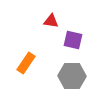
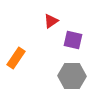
red triangle: rotated 42 degrees counterclockwise
orange rectangle: moved 10 px left, 5 px up
